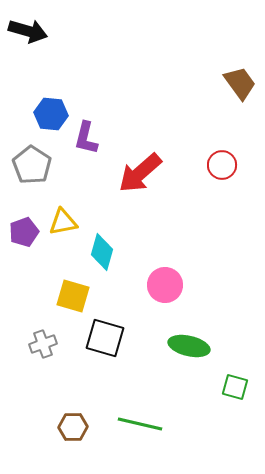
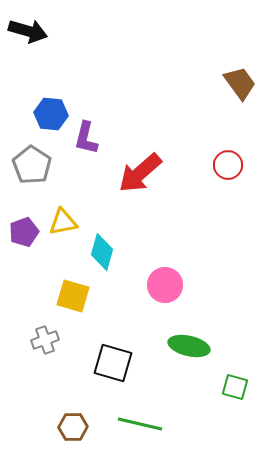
red circle: moved 6 px right
black square: moved 8 px right, 25 px down
gray cross: moved 2 px right, 4 px up
